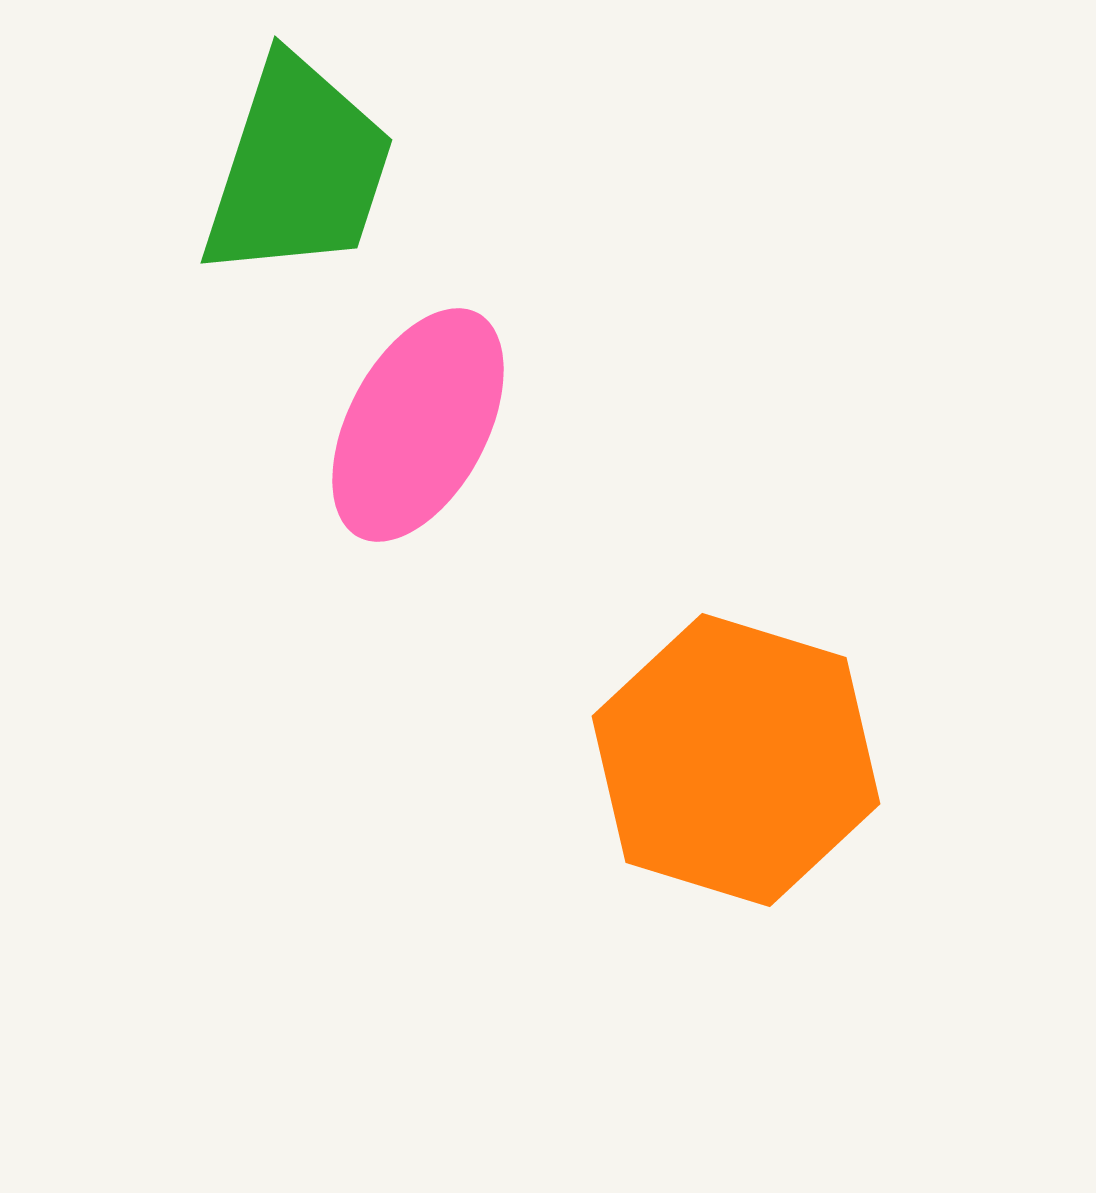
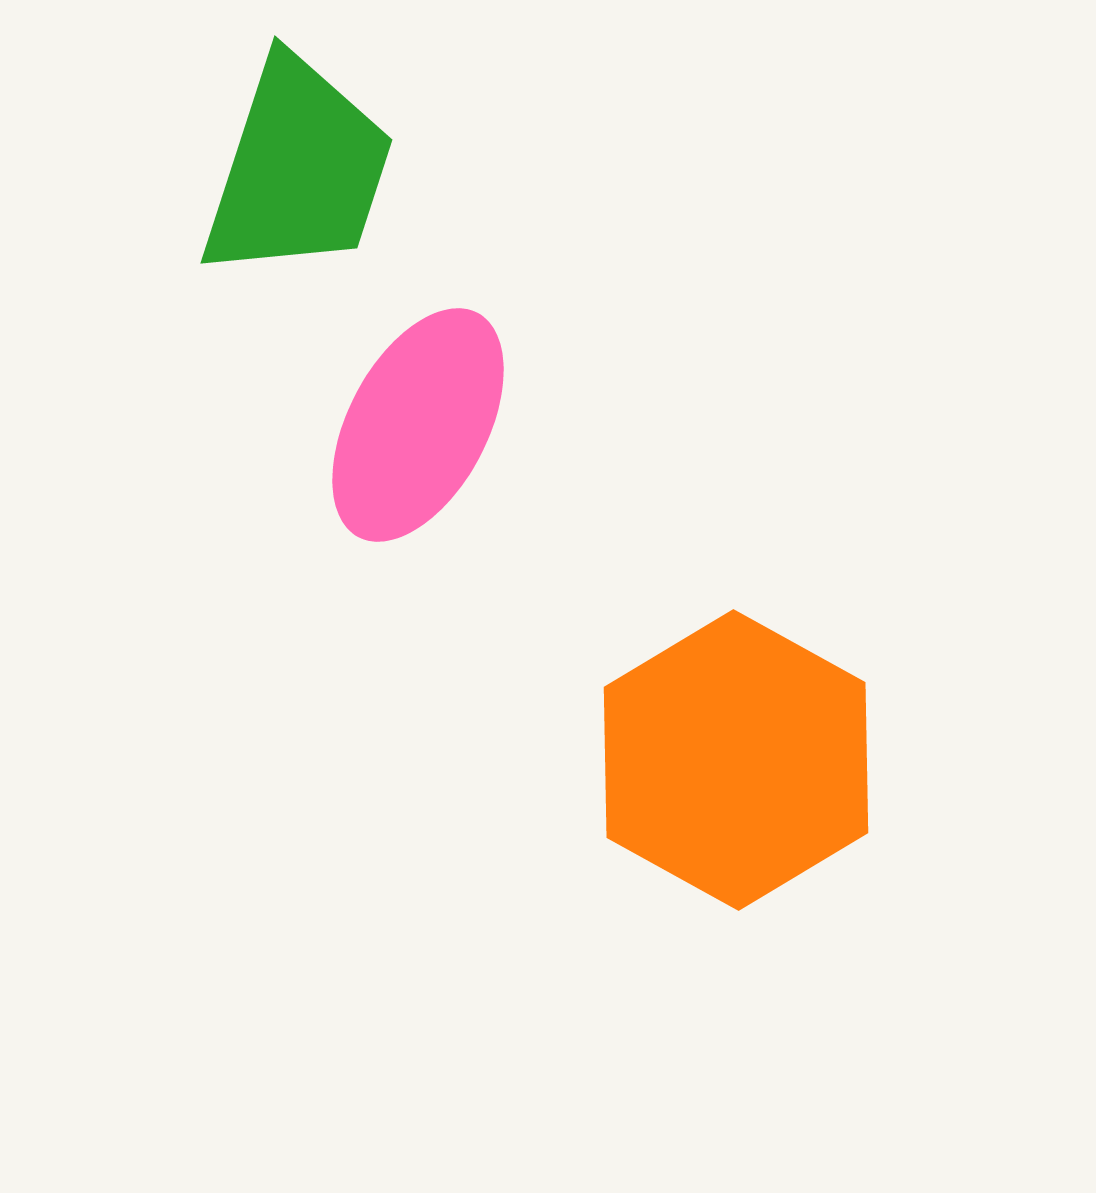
orange hexagon: rotated 12 degrees clockwise
